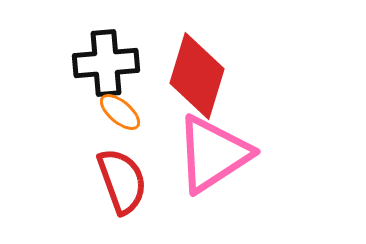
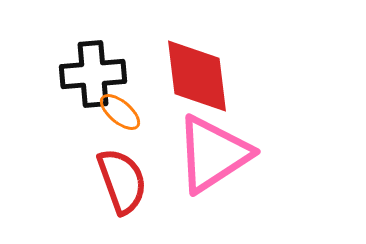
black cross: moved 13 px left, 11 px down
red diamond: rotated 24 degrees counterclockwise
